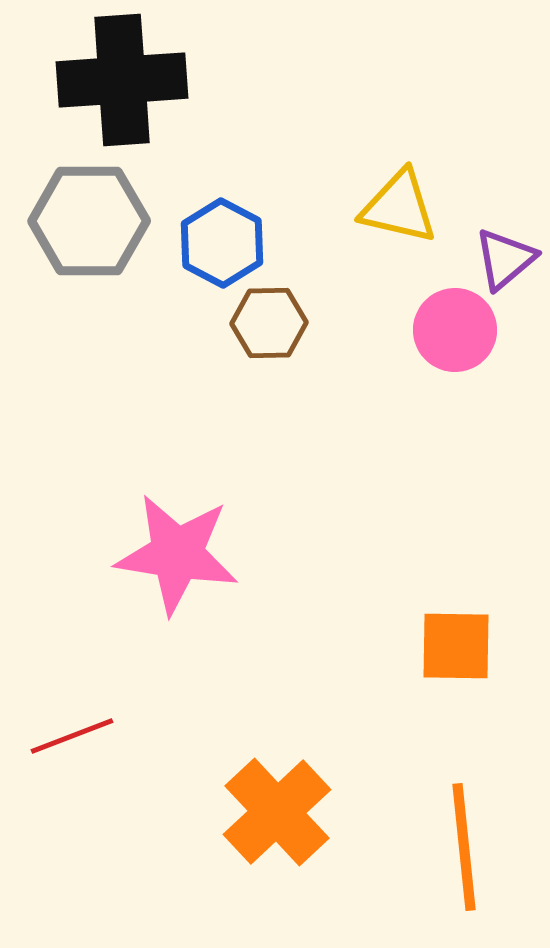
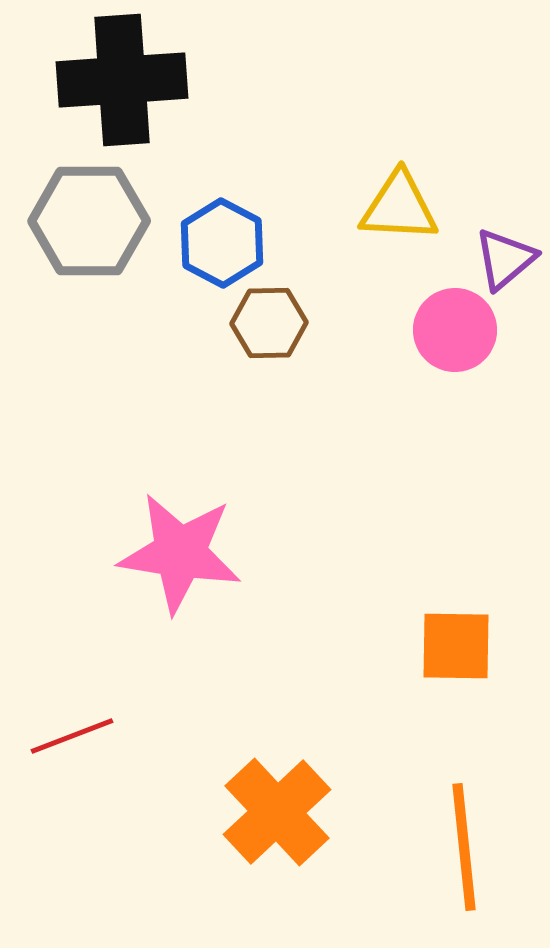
yellow triangle: rotated 10 degrees counterclockwise
pink star: moved 3 px right, 1 px up
